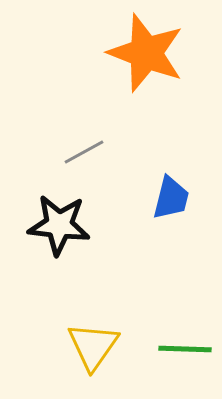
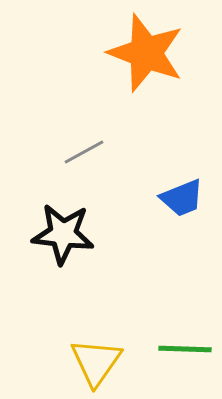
blue trapezoid: moved 11 px right; rotated 54 degrees clockwise
black star: moved 4 px right, 9 px down
yellow triangle: moved 3 px right, 16 px down
